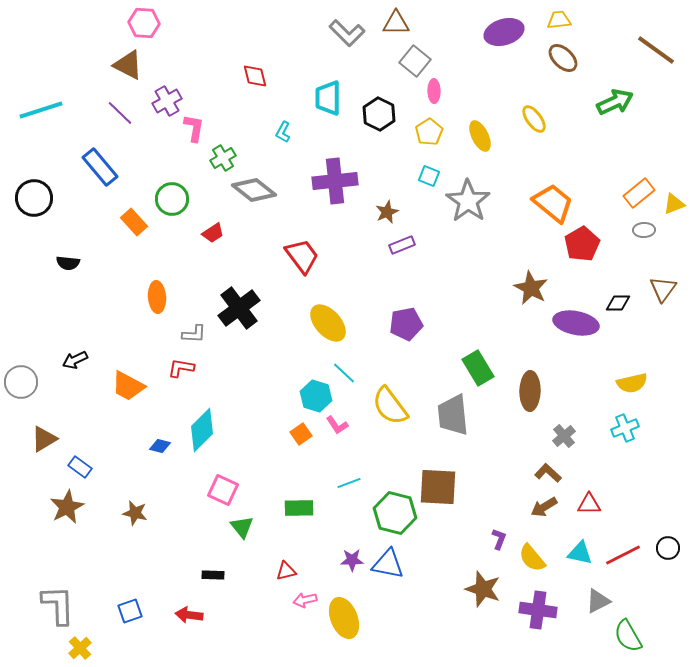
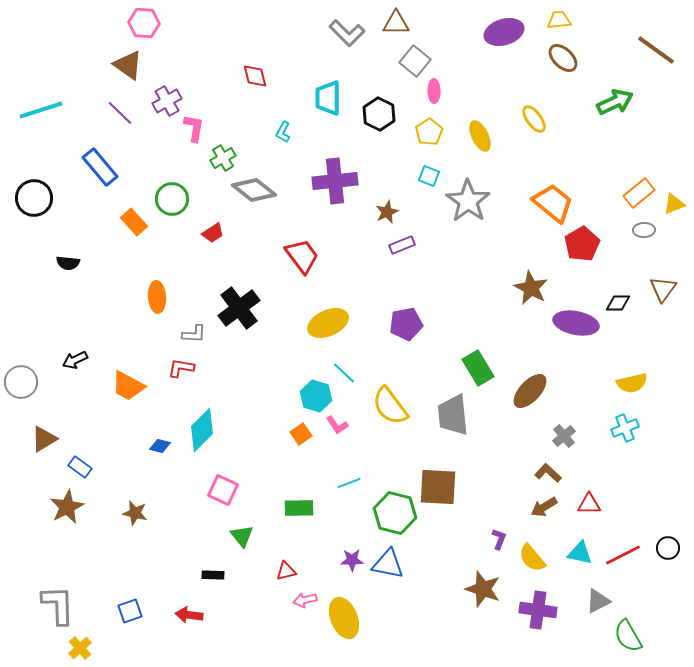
brown triangle at (128, 65): rotated 8 degrees clockwise
yellow ellipse at (328, 323): rotated 72 degrees counterclockwise
brown ellipse at (530, 391): rotated 42 degrees clockwise
green triangle at (242, 527): moved 9 px down
